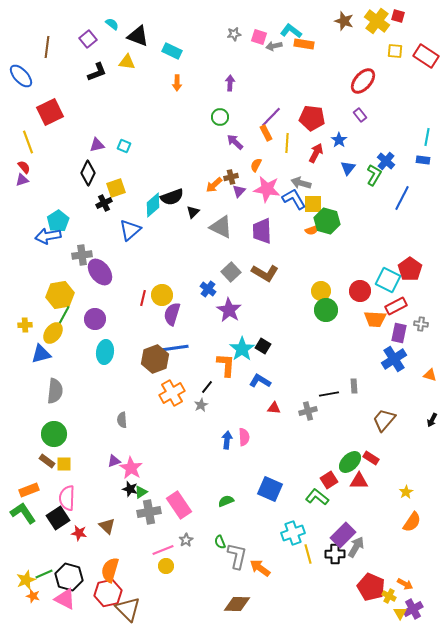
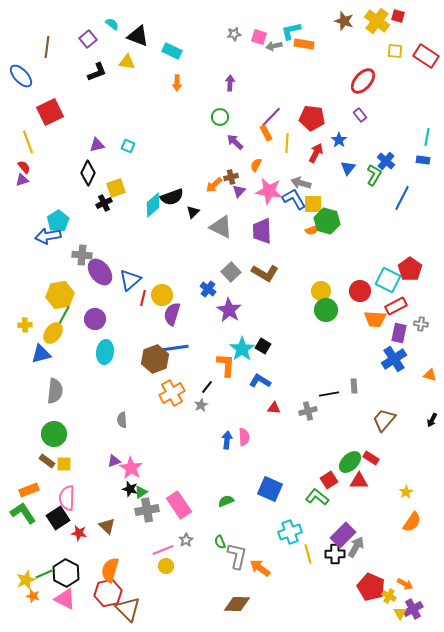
cyan L-shape at (291, 31): rotated 50 degrees counterclockwise
cyan square at (124, 146): moved 4 px right
pink star at (267, 189): moved 2 px right, 2 px down
blue triangle at (130, 230): moved 50 px down
gray cross at (82, 255): rotated 12 degrees clockwise
gray cross at (149, 512): moved 2 px left, 2 px up
cyan cross at (293, 533): moved 3 px left, 1 px up
black hexagon at (69, 577): moved 3 px left, 4 px up; rotated 12 degrees clockwise
